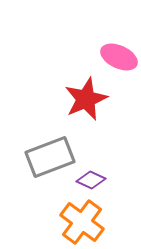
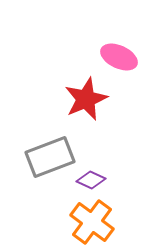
orange cross: moved 10 px right
